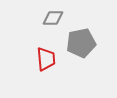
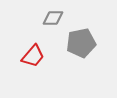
red trapezoid: moved 13 px left, 3 px up; rotated 45 degrees clockwise
